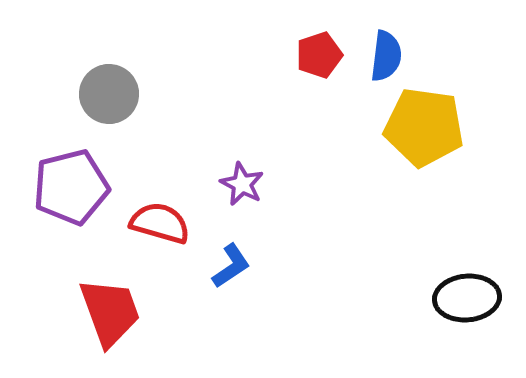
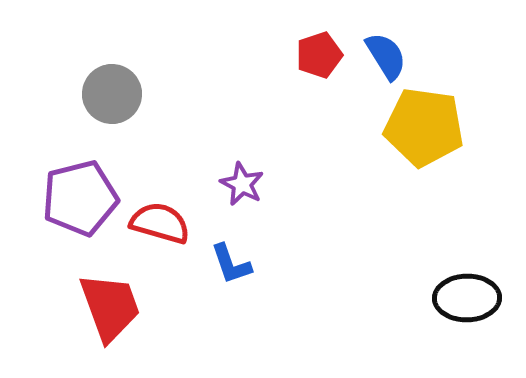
blue semicircle: rotated 39 degrees counterclockwise
gray circle: moved 3 px right
purple pentagon: moved 9 px right, 11 px down
blue L-shape: moved 2 px up; rotated 105 degrees clockwise
black ellipse: rotated 4 degrees clockwise
red trapezoid: moved 5 px up
